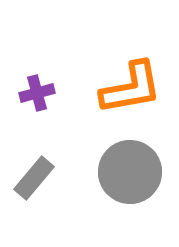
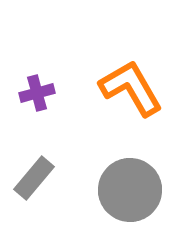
orange L-shape: rotated 110 degrees counterclockwise
gray circle: moved 18 px down
